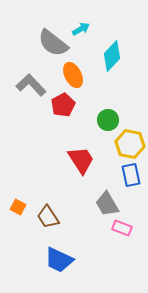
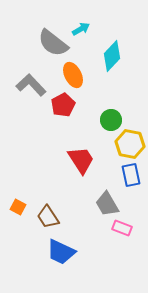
green circle: moved 3 px right
blue trapezoid: moved 2 px right, 8 px up
